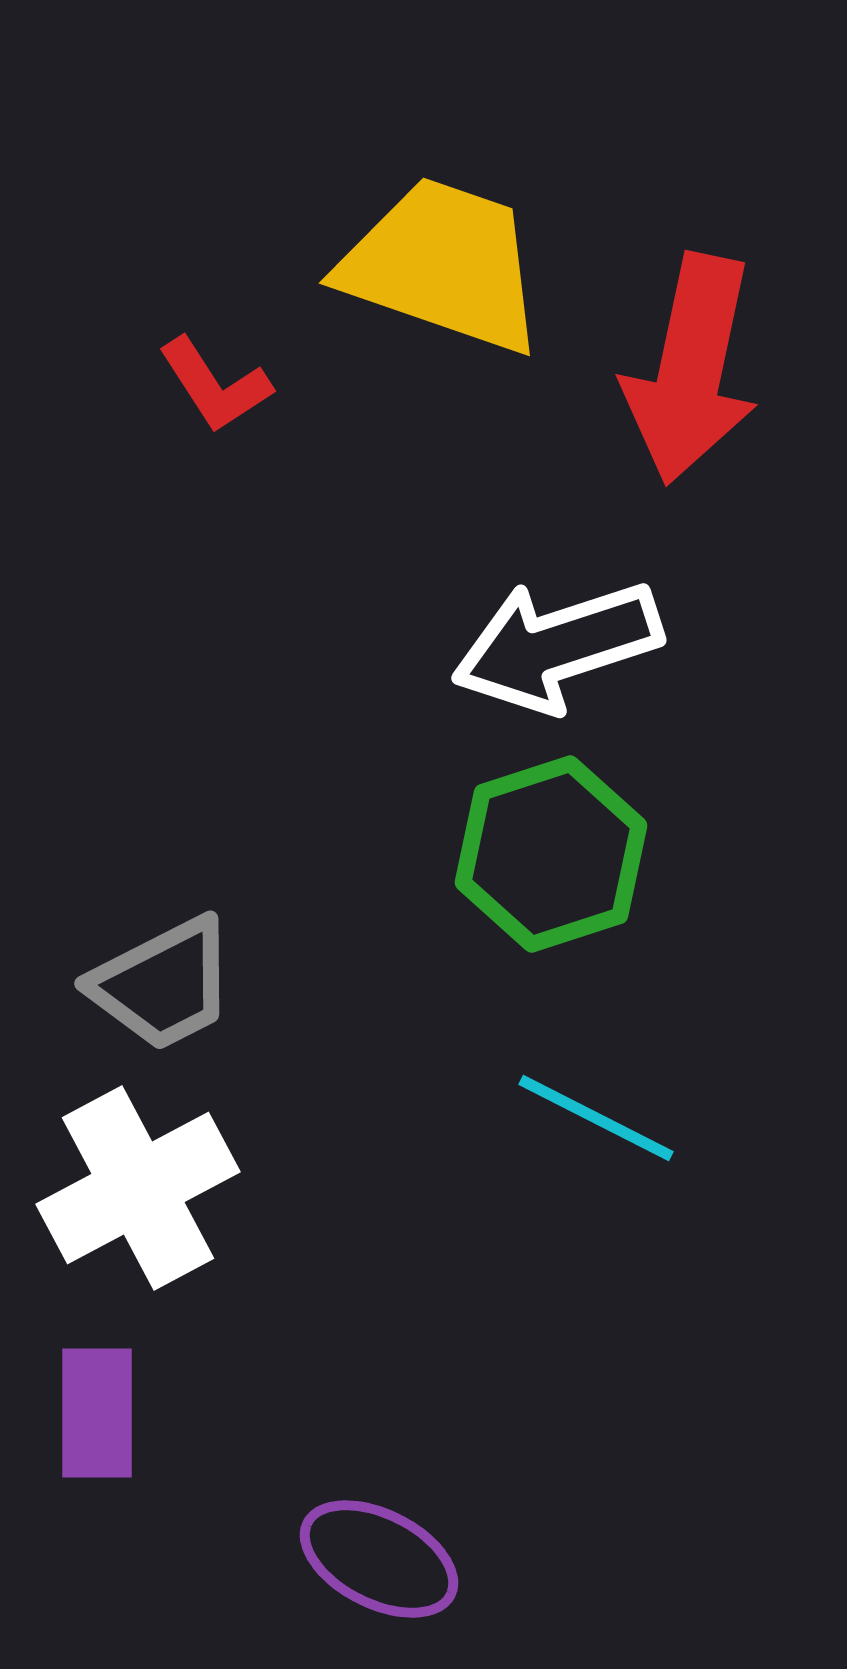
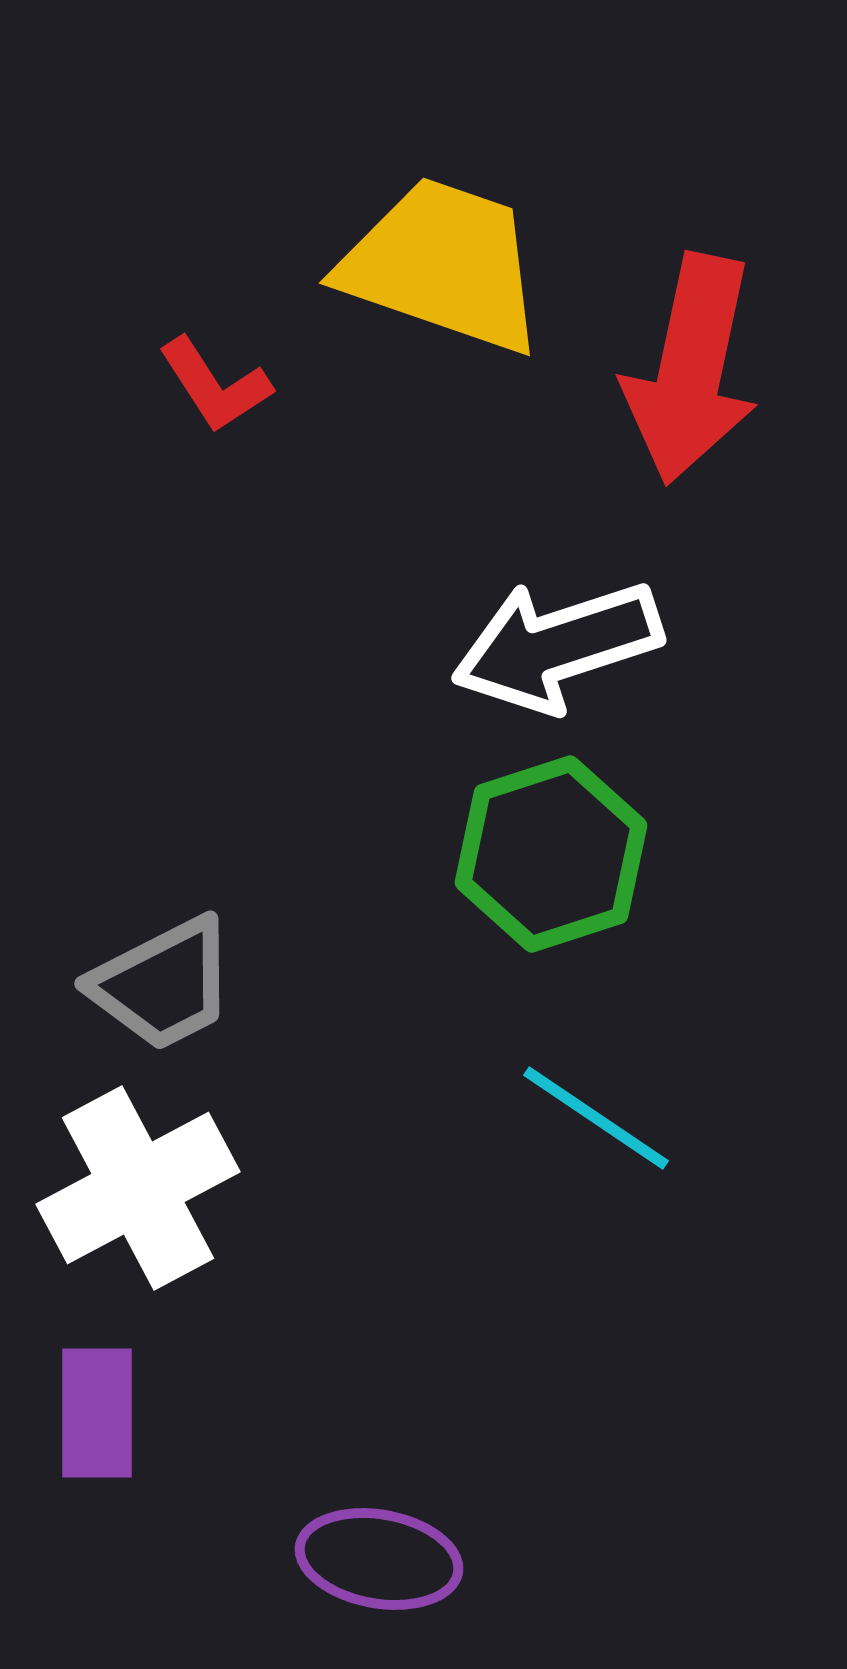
cyan line: rotated 7 degrees clockwise
purple ellipse: rotated 17 degrees counterclockwise
